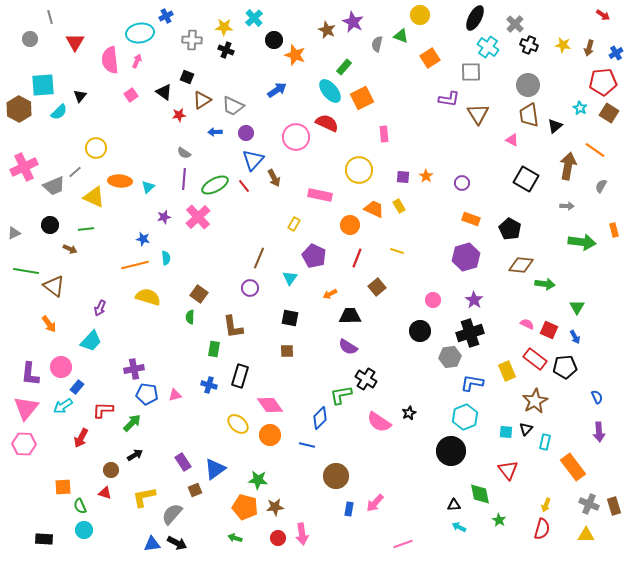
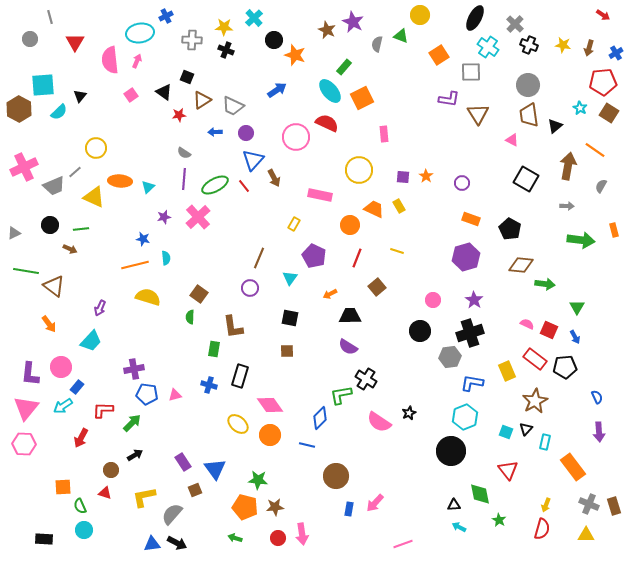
orange square at (430, 58): moved 9 px right, 3 px up
green line at (86, 229): moved 5 px left
green arrow at (582, 242): moved 1 px left, 2 px up
cyan square at (506, 432): rotated 16 degrees clockwise
blue triangle at (215, 469): rotated 30 degrees counterclockwise
